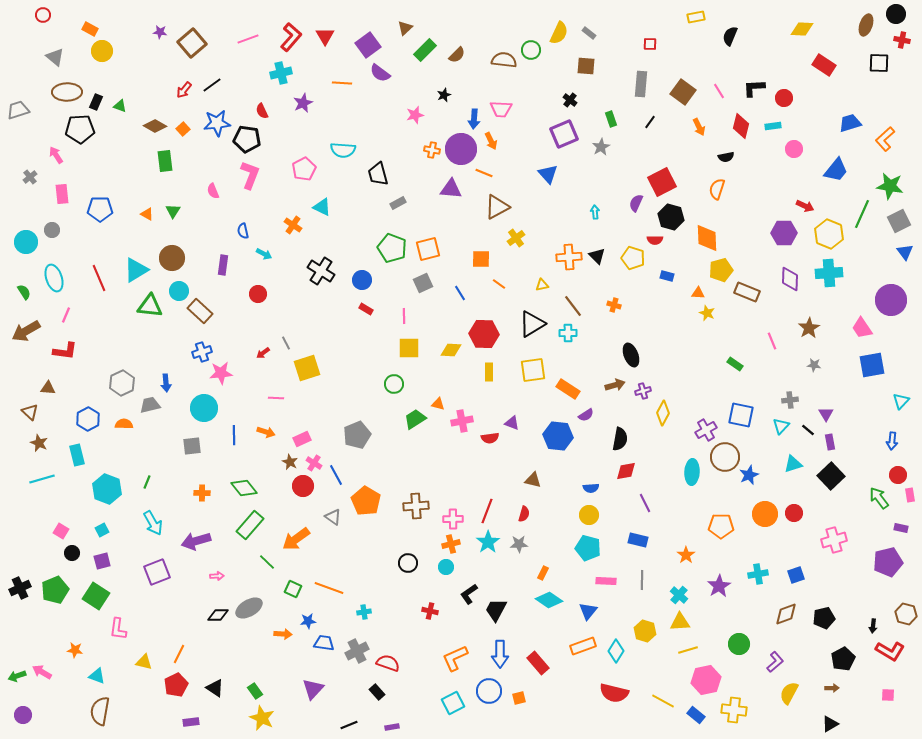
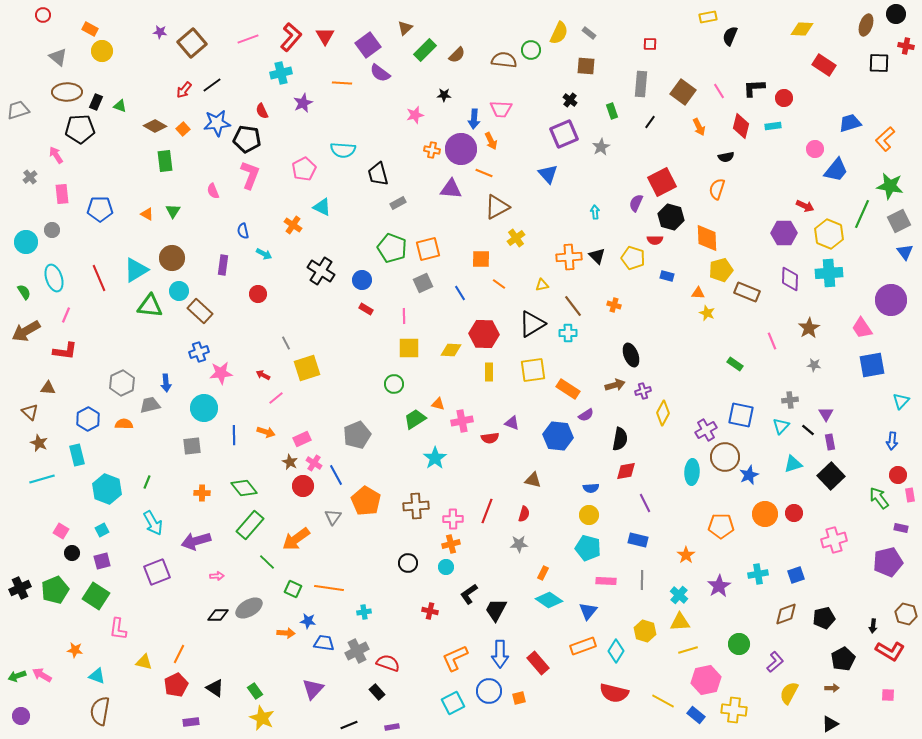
yellow rectangle at (696, 17): moved 12 px right
red cross at (902, 40): moved 4 px right, 6 px down
gray triangle at (55, 57): moved 3 px right
black star at (444, 95): rotated 24 degrees clockwise
green rectangle at (611, 119): moved 1 px right, 8 px up
pink circle at (794, 149): moved 21 px right
blue cross at (202, 352): moved 3 px left
red arrow at (263, 353): moved 22 px down; rotated 64 degrees clockwise
pink line at (276, 398): rotated 42 degrees counterclockwise
gray triangle at (333, 517): rotated 30 degrees clockwise
cyan star at (488, 542): moved 53 px left, 84 px up
orange line at (329, 588): rotated 12 degrees counterclockwise
blue star at (308, 621): rotated 14 degrees clockwise
orange arrow at (283, 634): moved 3 px right, 1 px up
pink arrow at (42, 672): moved 3 px down
purple circle at (23, 715): moved 2 px left, 1 px down
